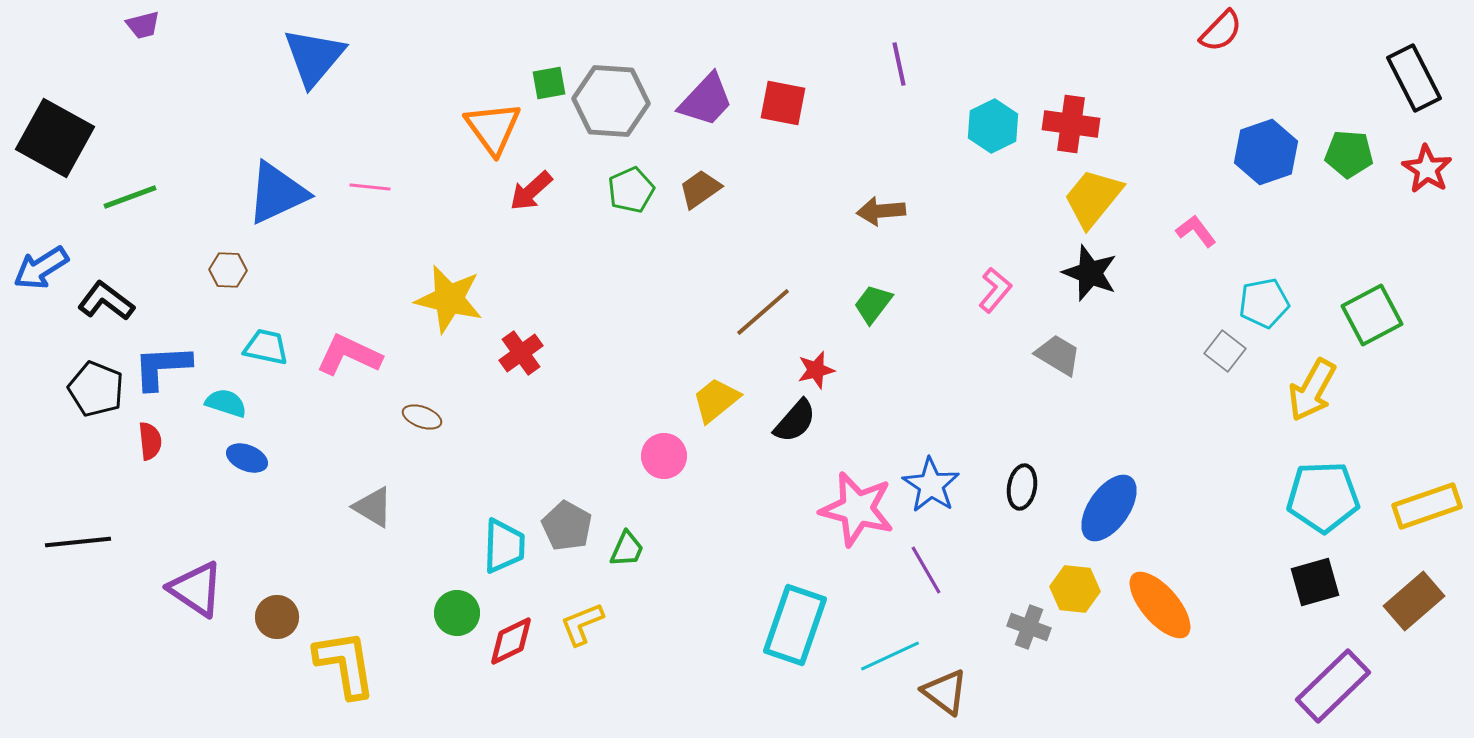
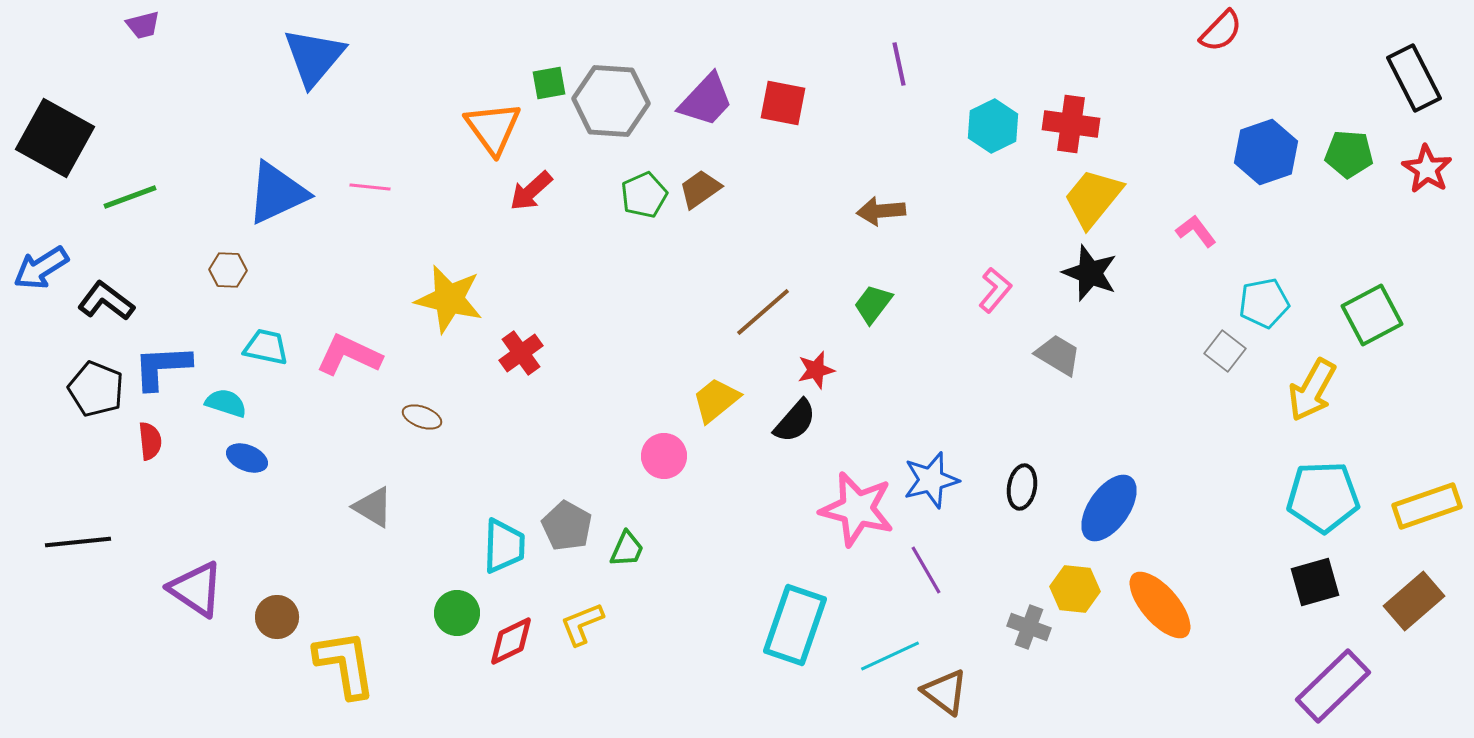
green pentagon at (631, 190): moved 13 px right, 5 px down
blue star at (931, 485): moved 5 px up; rotated 24 degrees clockwise
